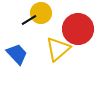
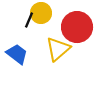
black line: rotated 35 degrees counterclockwise
red circle: moved 1 px left, 2 px up
blue trapezoid: rotated 10 degrees counterclockwise
